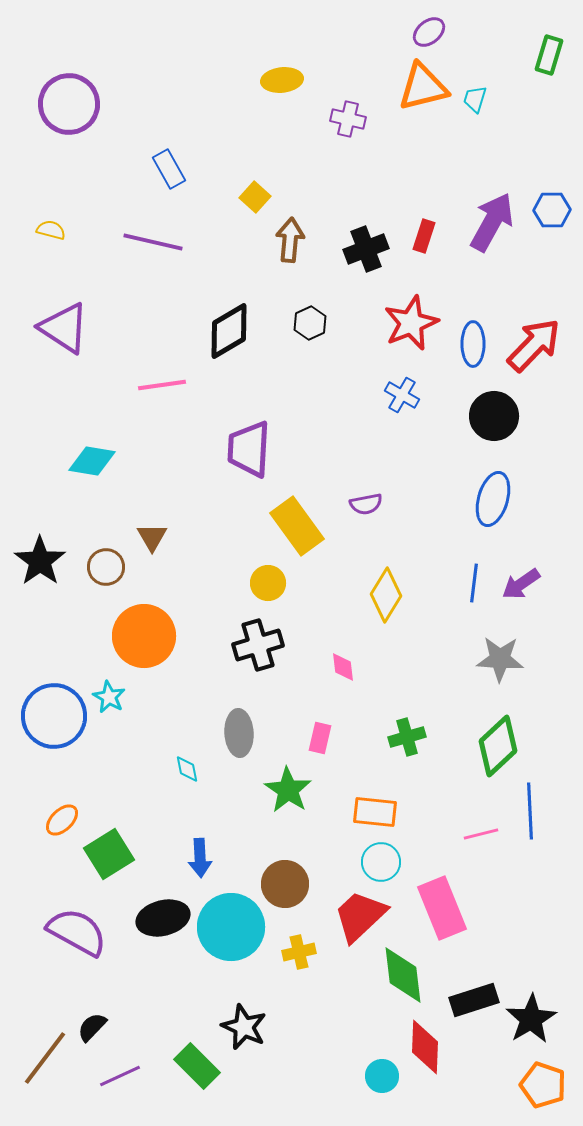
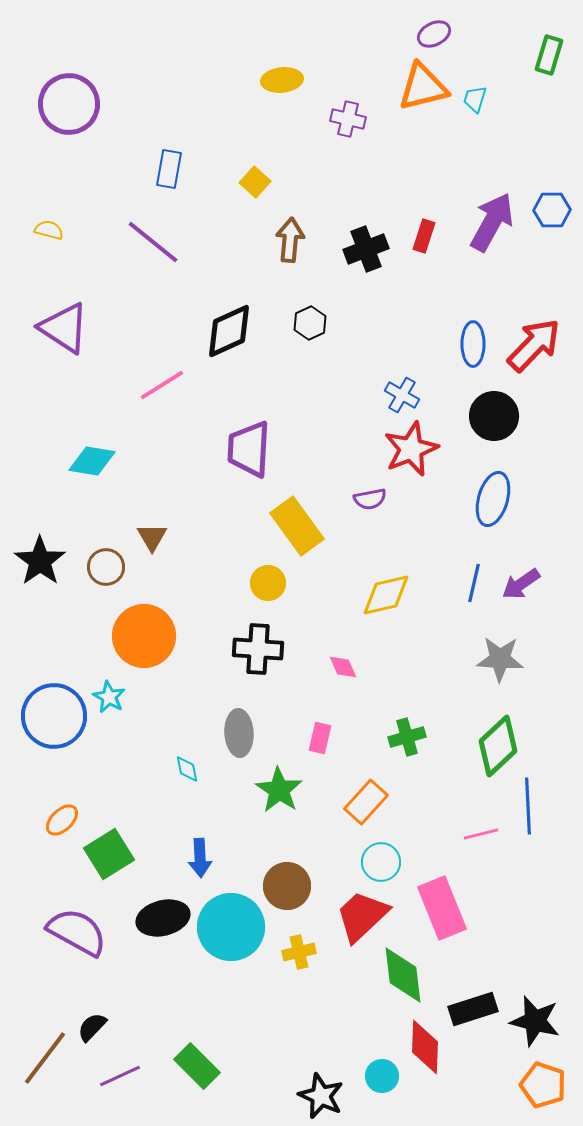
purple ellipse at (429, 32): moved 5 px right, 2 px down; rotated 12 degrees clockwise
blue rectangle at (169, 169): rotated 39 degrees clockwise
yellow square at (255, 197): moved 15 px up
yellow semicircle at (51, 230): moved 2 px left
purple line at (153, 242): rotated 26 degrees clockwise
red star at (411, 323): moved 126 px down
black diamond at (229, 331): rotated 6 degrees clockwise
pink line at (162, 385): rotated 24 degrees counterclockwise
purple semicircle at (366, 504): moved 4 px right, 5 px up
blue line at (474, 583): rotated 6 degrees clockwise
yellow diamond at (386, 595): rotated 46 degrees clockwise
black cross at (258, 645): moved 4 px down; rotated 21 degrees clockwise
pink diamond at (343, 667): rotated 16 degrees counterclockwise
green star at (288, 790): moved 9 px left
blue line at (530, 811): moved 2 px left, 5 px up
orange rectangle at (375, 812): moved 9 px left, 10 px up; rotated 54 degrees counterclockwise
brown circle at (285, 884): moved 2 px right, 2 px down
red trapezoid at (360, 916): moved 2 px right
black rectangle at (474, 1000): moved 1 px left, 9 px down
black star at (531, 1019): moved 4 px right, 2 px down; rotated 27 degrees counterclockwise
black star at (244, 1027): moved 77 px right, 69 px down
